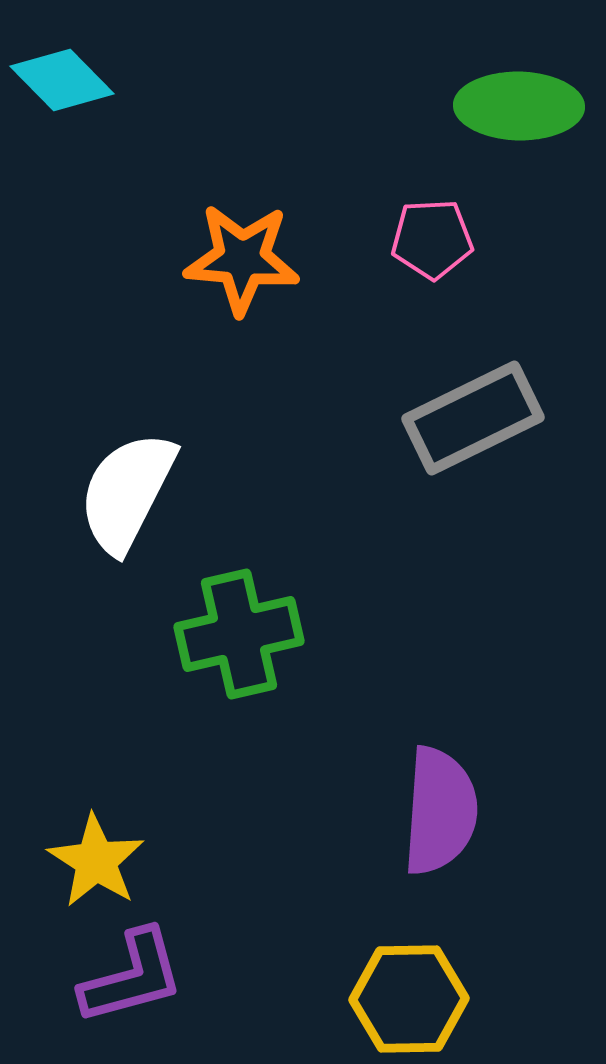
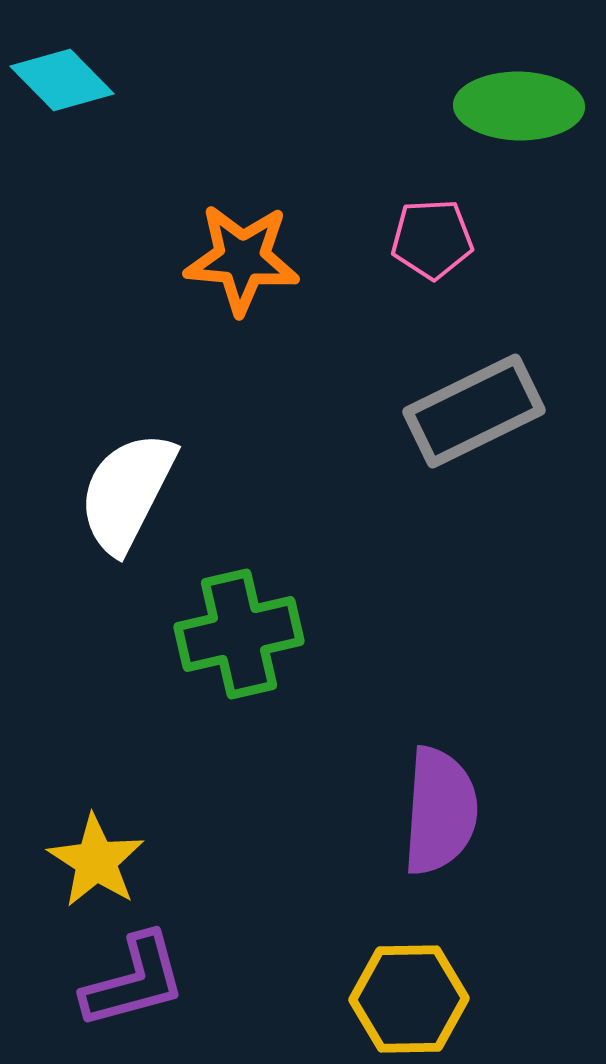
gray rectangle: moved 1 px right, 7 px up
purple L-shape: moved 2 px right, 4 px down
